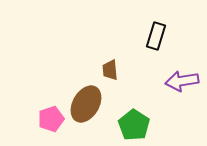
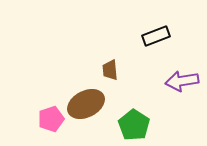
black rectangle: rotated 52 degrees clockwise
brown ellipse: rotated 33 degrees clockwise
